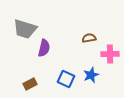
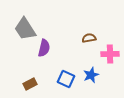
gray trapezoid: rotated 40 degrees clockwise
